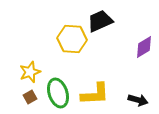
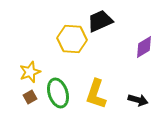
yellow L-shape: moved 1 px right; rotated 112 degrees clockwise
